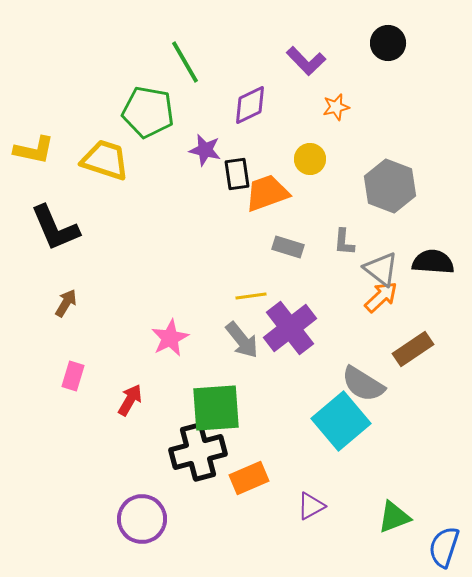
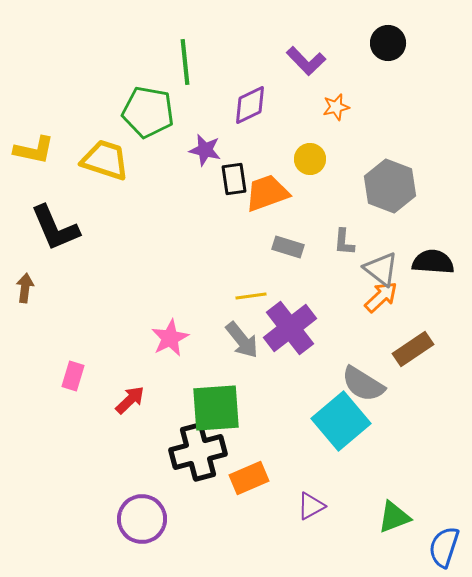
green line: rotated 24 degrees clockwise
black rectangle: moved 3 px left, 5 px down
brown arrow: moved 41 px left, 15 px up; rotated 24 degrees counterclockwise
red arrow: rotated 16 degrees clockwise
